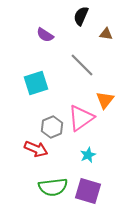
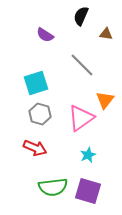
gray hexagon: moved 12 px left, 13 px up; rotated 20 degrees counterclockwise
red arrow: moved 1 px left, 1 px up
